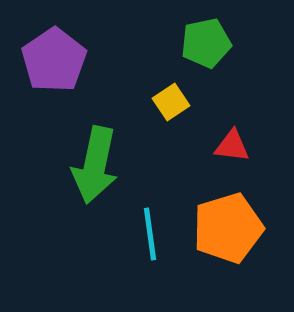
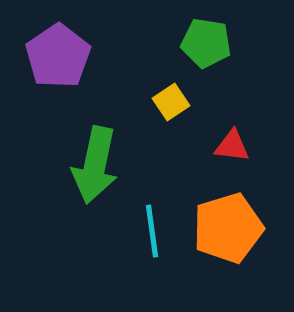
green pentagon: rotated 21 degrees clockwise
purple pentagon: moved 4 px right, 4 px up
cyan line: moved 2 px right, 3 px up
